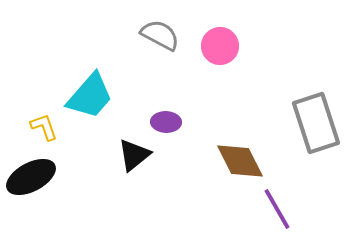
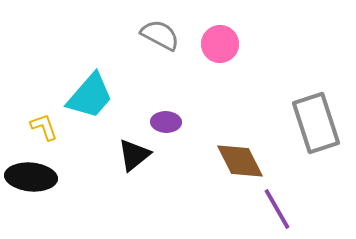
pink circle: moved 2 px up
black ellipse: rotated 33 degrees clockwise
